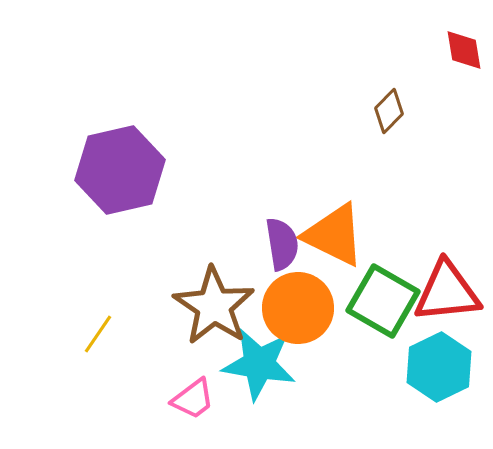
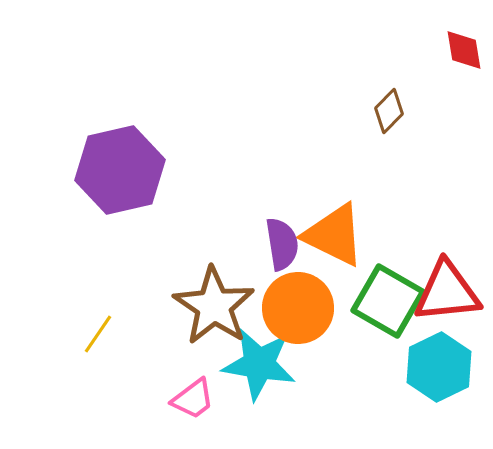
green square: moved 5 px right
